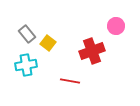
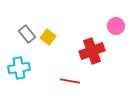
yellow square: moved 6 px up
cyan cross: moved 7 px left, 3 px down
